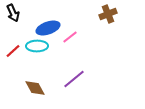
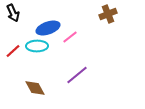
purple line: moved 3 px right, 4 px up
